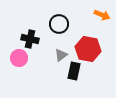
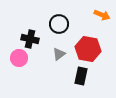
gray triangle: moved 2 px left, 1 px up
black rectangle: moved 7 px right, 5 px down
